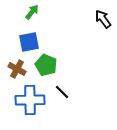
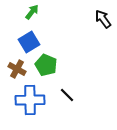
blue square: rotated 20 degrees counterclockwise
black line: moved 5 px right, 3 px down
